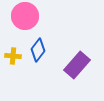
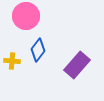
pink circle: moved 1 px right
yellow cross: moved 1 px left, 5 px down
